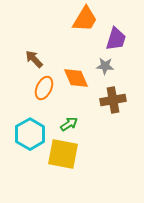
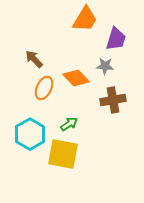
orange diamond: rotated 20 degrees counterclockwise
